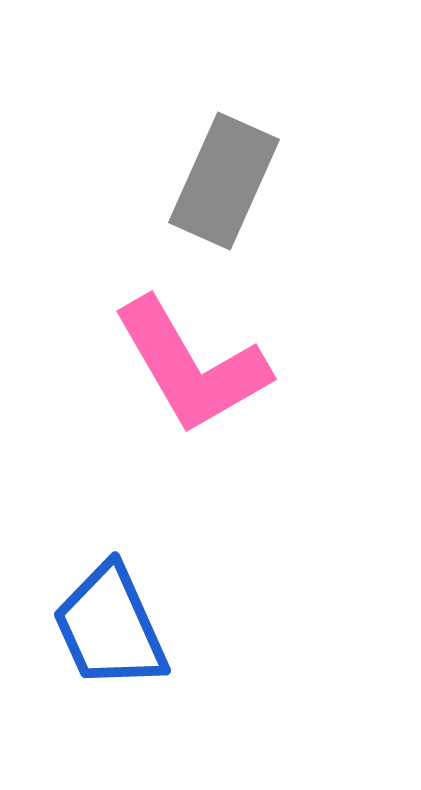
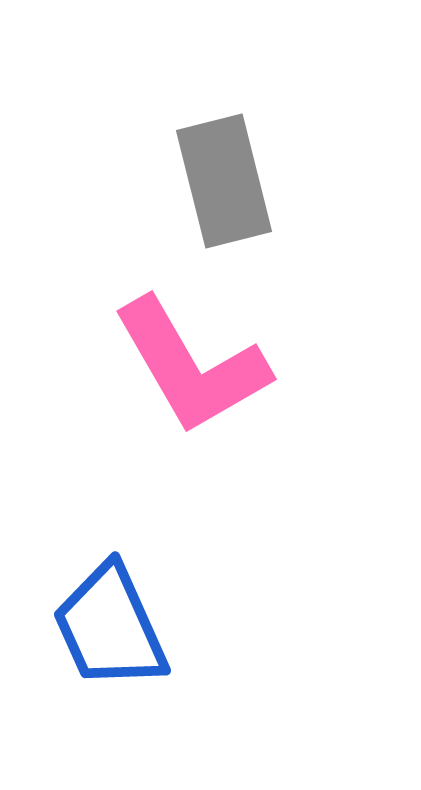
gray rectangle: rotated 38 degrees counterclockwise
